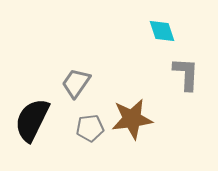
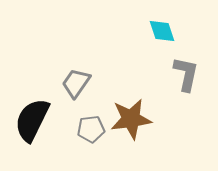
gray L-shape: rotated 9 degrees clockwise
brown star: moved 1 px left
gray pentagon: moved 1 px right, 1 px down
